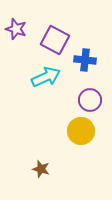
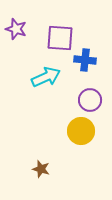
purple square: moved 5 px right, 2 px up; rotated 24 degrees counterclockwise
